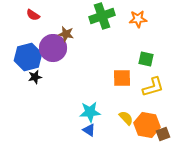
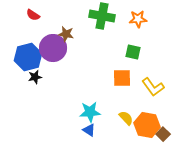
green cross: rotated 30 degrees clockwise
green square: moved 13 px left, 7 px up
yellow L-shape: rotated 70 degrees clockwise
brown square: rotated 24 degrees counterclockwise
